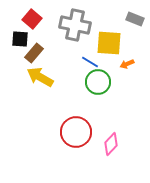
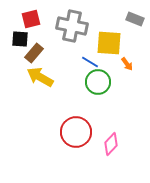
red square: moved 1 px left; rotated 36 degrees clockwise
gray cross: moved 3 px left, 1 px down
orange arrow: rotated 104 degrees counterclockwise
